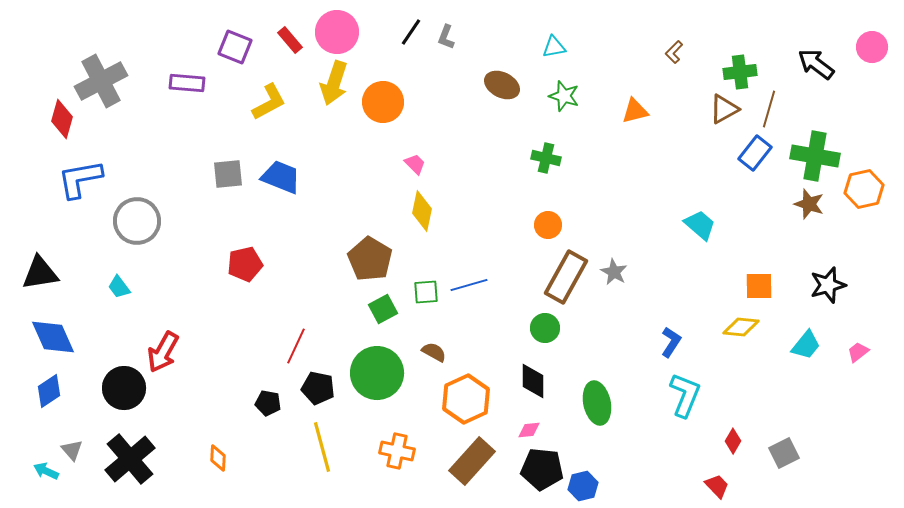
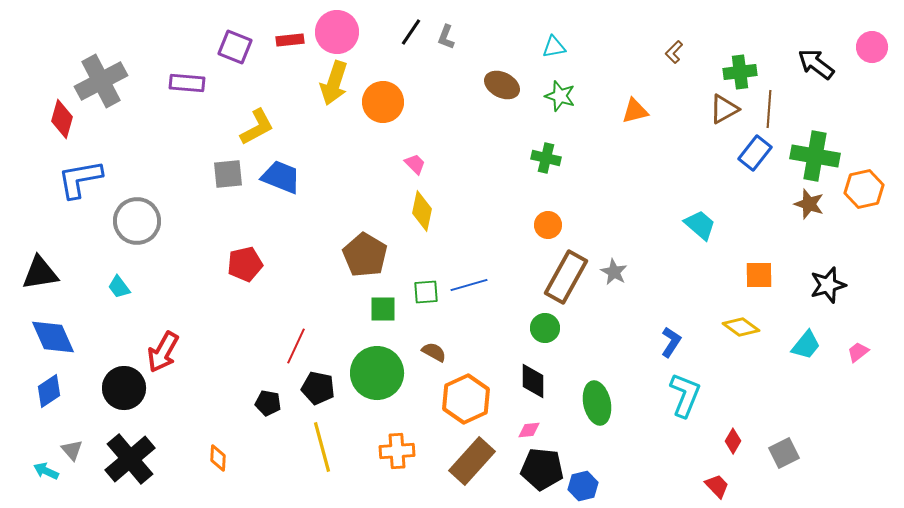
red rectangle at (290, 40): rotated 56 degrees counterclockwise
green star at (564, 96): moved 4 px left
yellow L-shape at (269, 102): moved 12 px left, 25 px down
brown line at (769, 109): rotated 12 degrees counterclockwise
brown pentagon at (370, 259): moved 5 px left, 4 px up
orange square at (759, 286): moved 11 px up
green square at (383, 309): rotated 28 degrees clockwise
yellow diamond at (741, 327): rotated 30 degrees clockwise
orange cross at (397, 451): rotated 16 degrees counterclockwise
